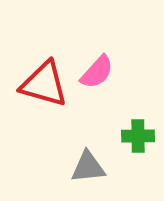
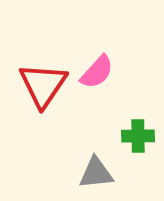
red triangle: moved 1 px left, 1 px down; rotated 48 degrees clockwise
gray triangle: moved 8 px right, 6 px down
